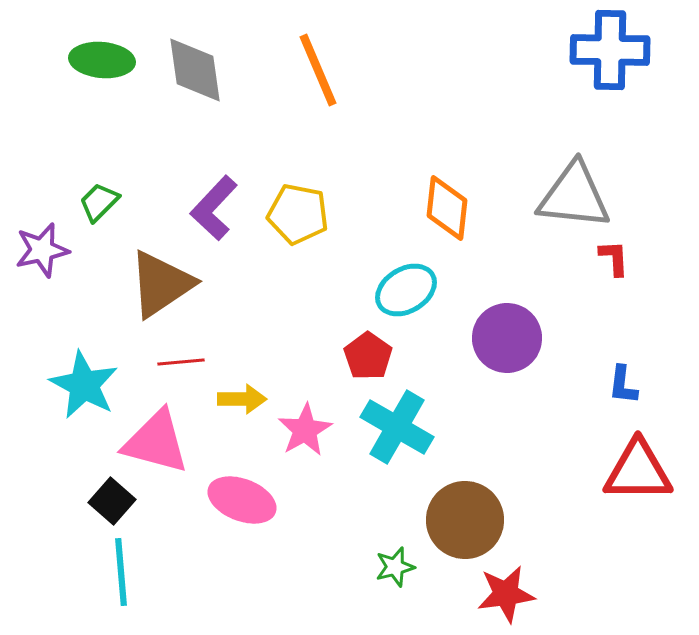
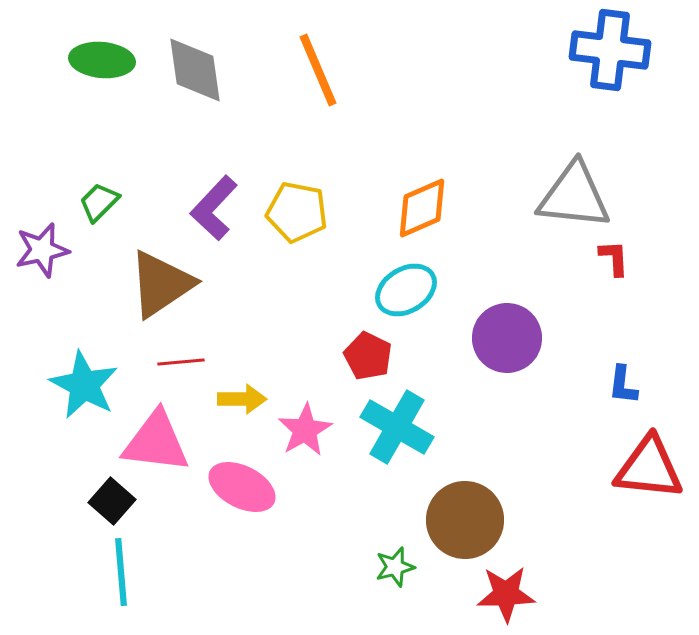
blue cross: rotated 6 degrees clockwise
orange diamond: moved 25 px left; rotated 60 degrees clockwise
yellow pentagon: moved 1 px left, 2 px up
red pentagon: rotated 9 degrees counterclockwise
pink triangle: rotated 8 degrees counterclockwise
red triangle: moved 11 px right, 3 px up; rotated 6 degrees clockwise
pink ellipse: moved 13 px up; rotated 6 degrees clockwise
red star: rotated 6 degrees clockwise
